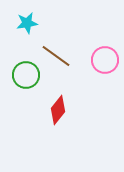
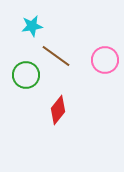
cyan star: moved 5 px right, 3 px down
